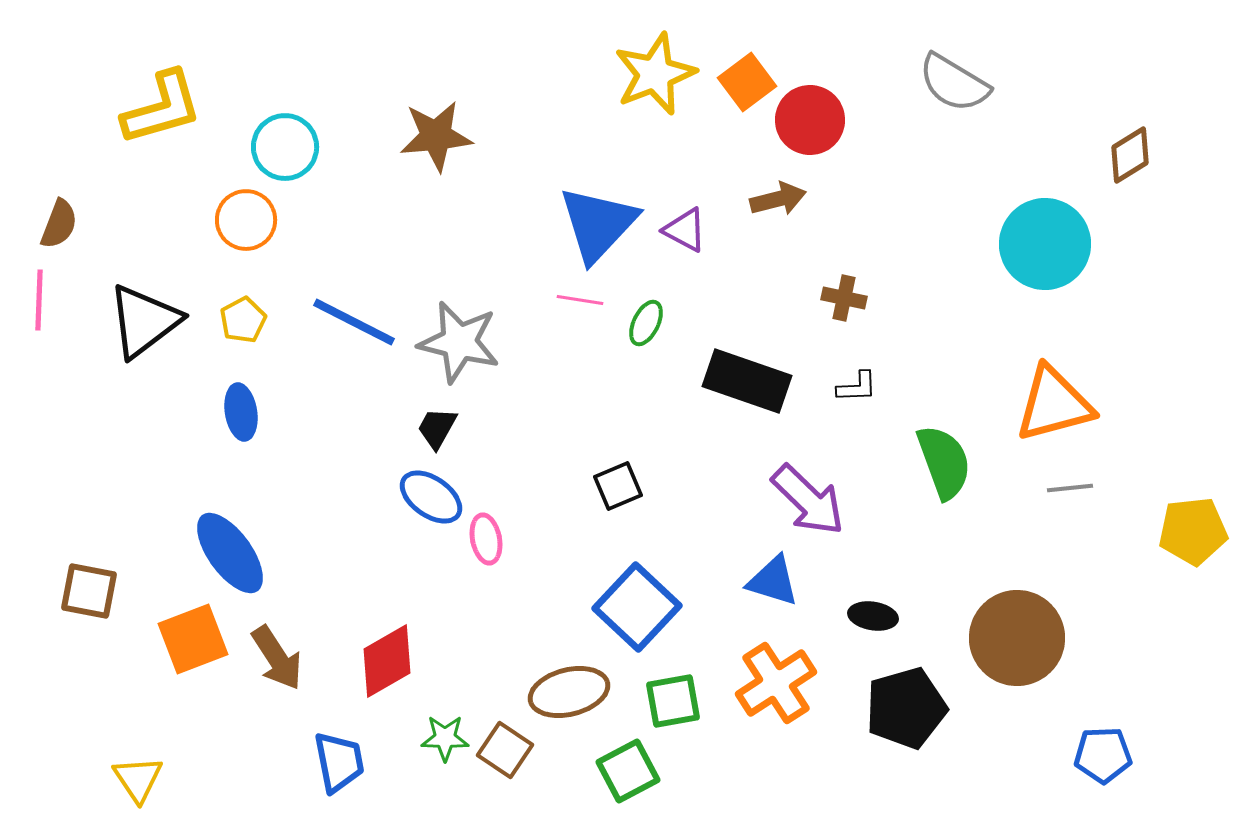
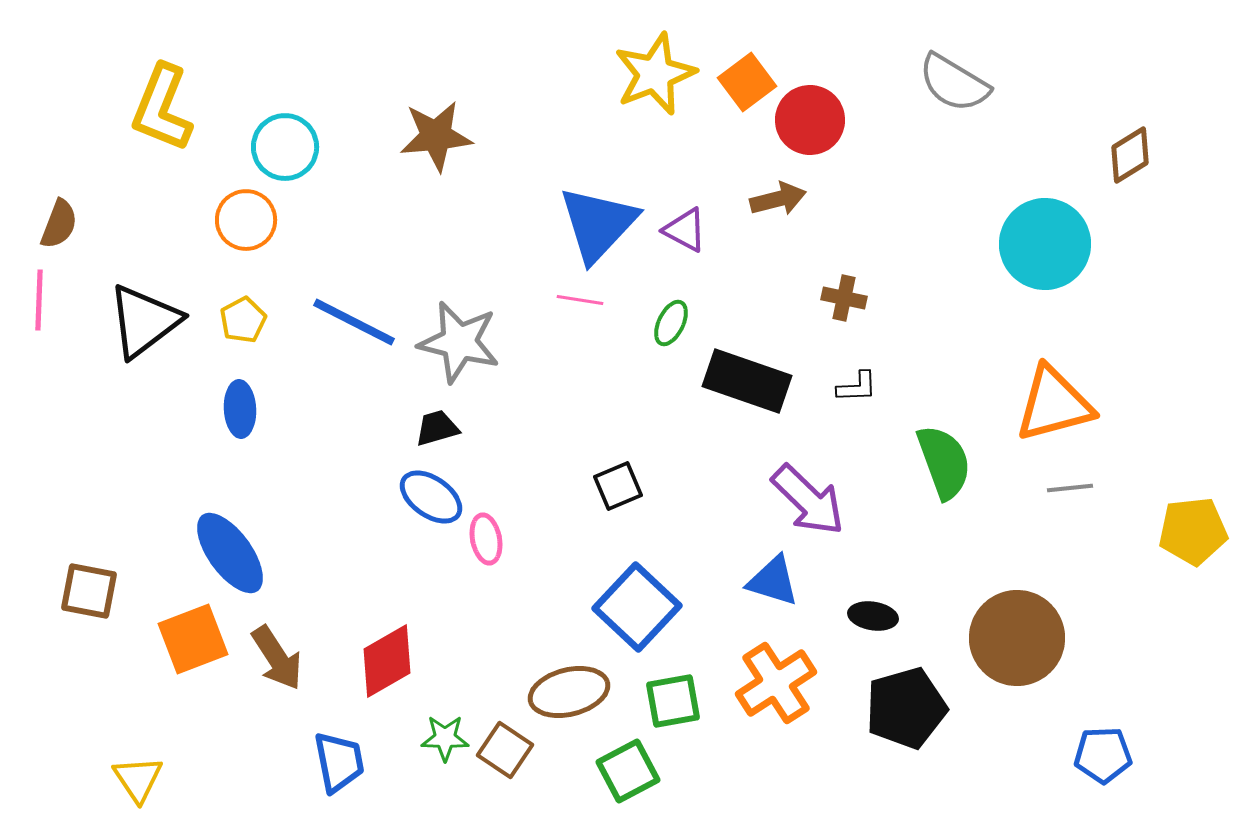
yellow L-shape at (162, 108): rotated 128 degrees clockwise
green ellipse at (646, 323): moved 25 px right
blue ellipse at (241, 412): moved 1 px left, 3 px up; rotated 6 degrees clockwise
black trapezoid at (437, 428): rotated 45 degrees clockwise
